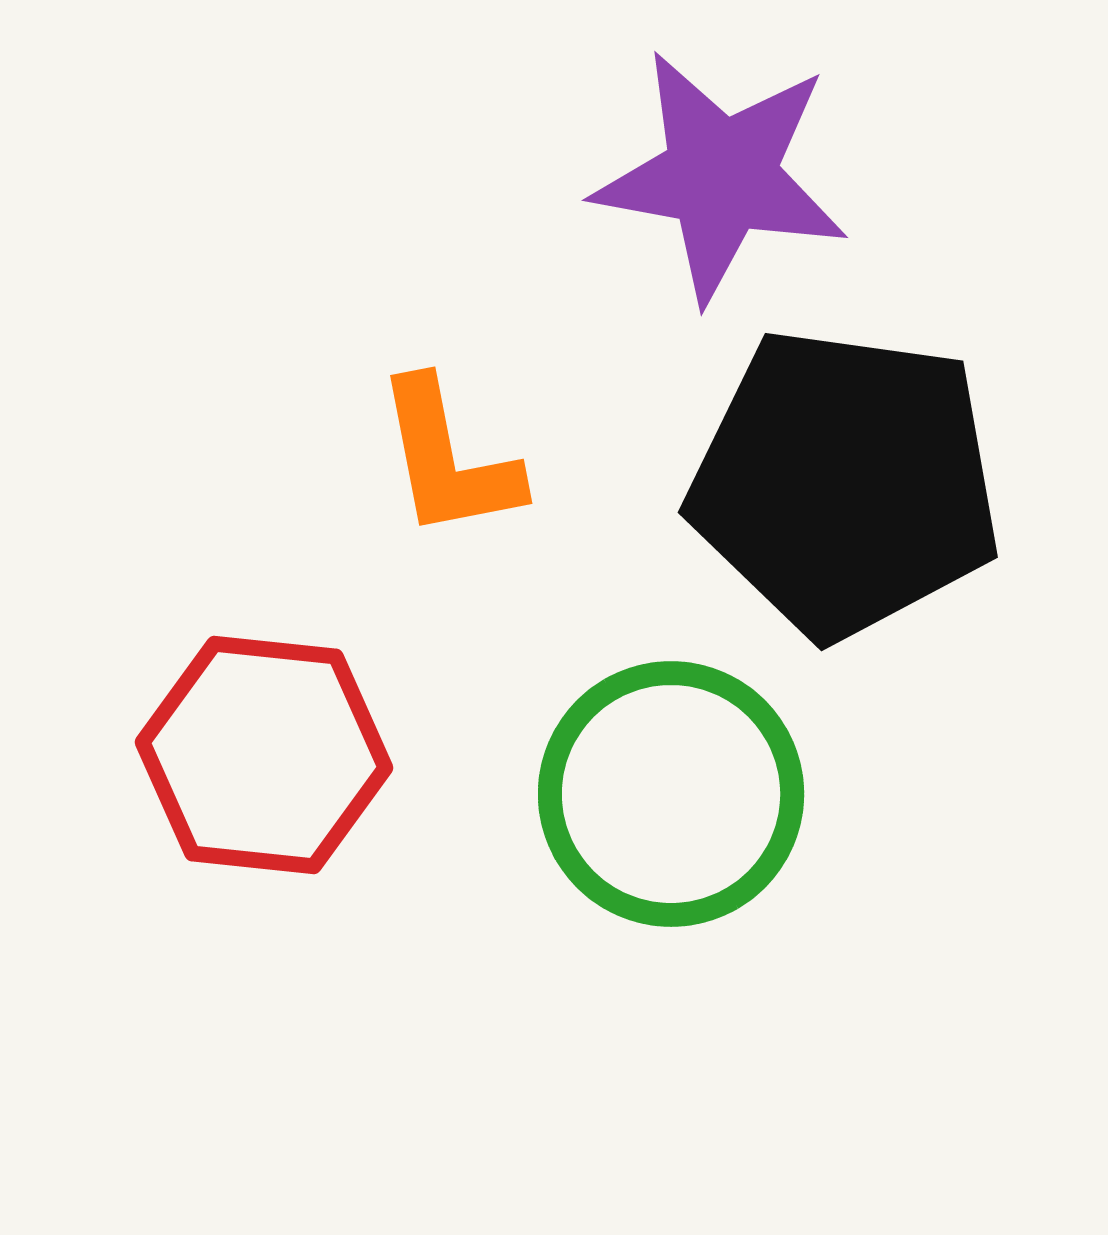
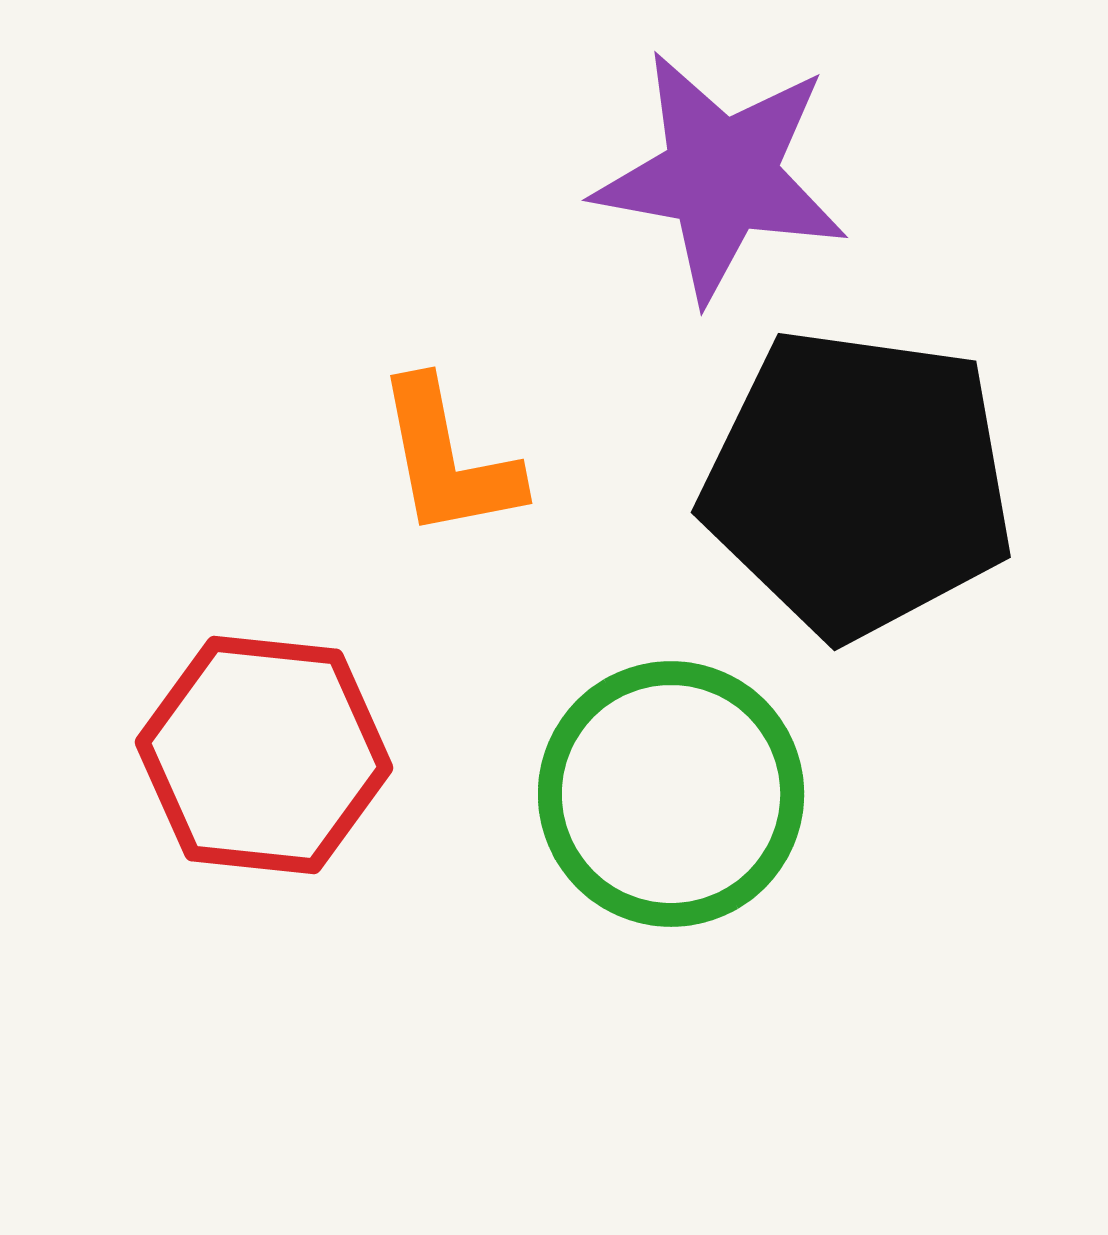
black pentagon: moved 13 px right
